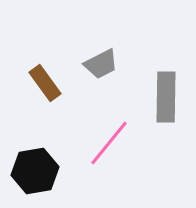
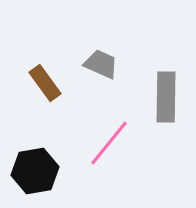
gray trapezoid: rotated 129 degrees counterclockwise
